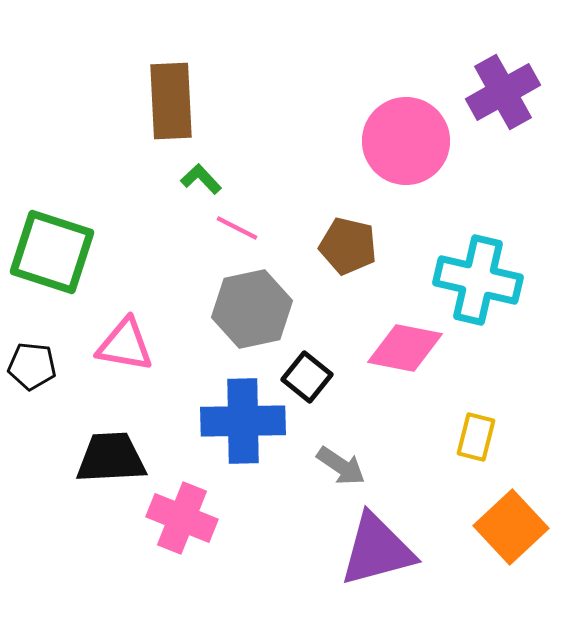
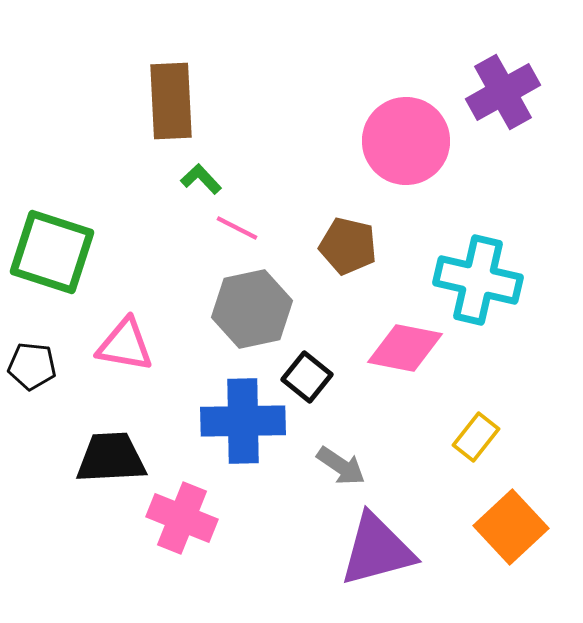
yellow rectangle: rotated 24 degrees clockwise
